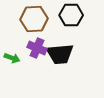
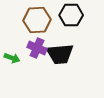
brown hexagon: moved 3 px right, 1 px down
